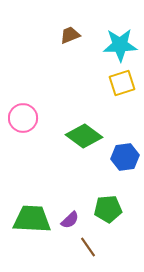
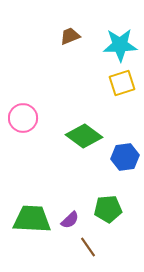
brown trapezoid: moved 1 px down
